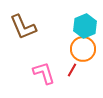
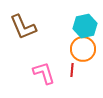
cyan hexagon: rotated 10 degrees clockwise
red line: rotated 24 degrees counterclockwise
